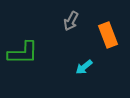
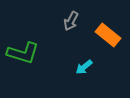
orange rectangle: rotated 30 degrees counterclockwise
green L-shape: rotated 16 degrees clockwise
